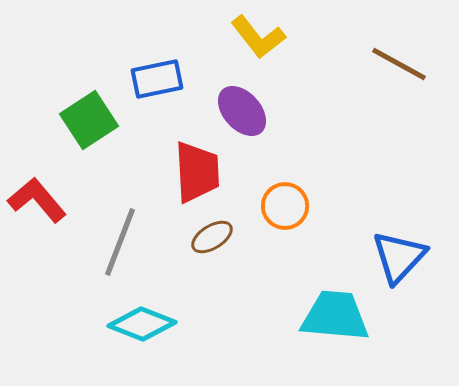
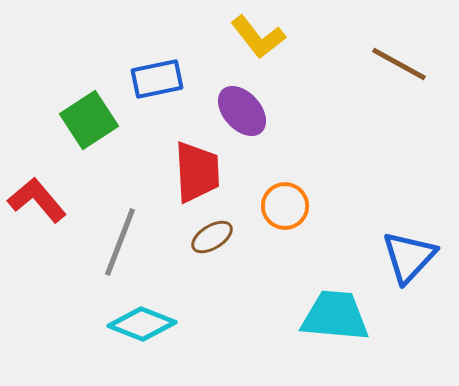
blue triangle: moved 10 px right
